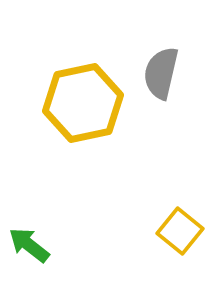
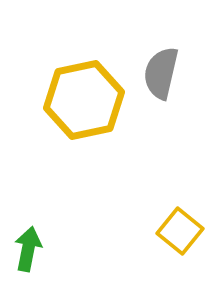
yellow hexagon: moved 1 px right, 3 px up
green arrow: moved 1 px left, 4 px down; rotated 63 degrees clockwise
